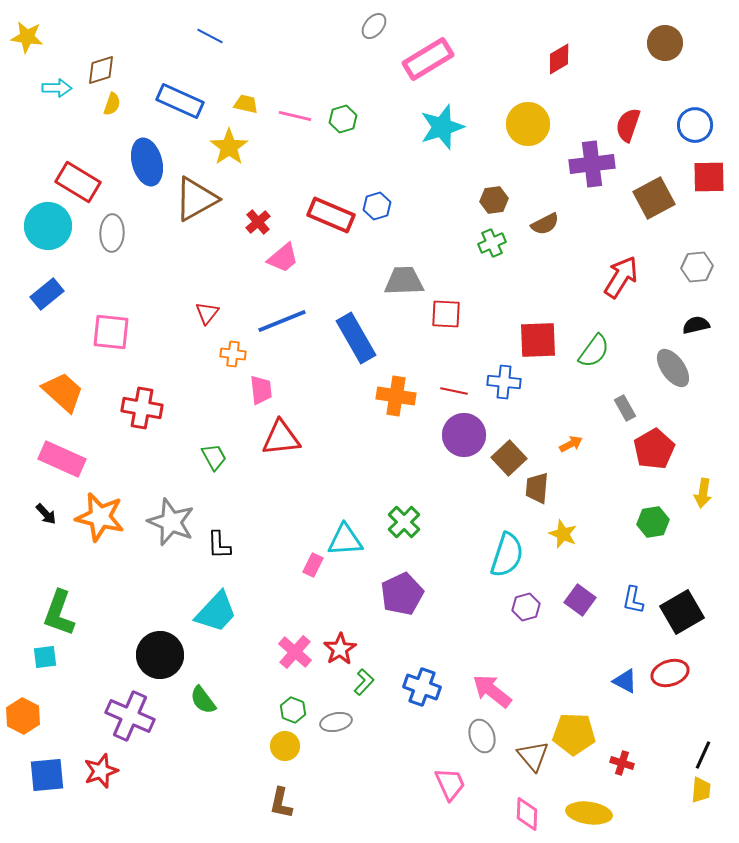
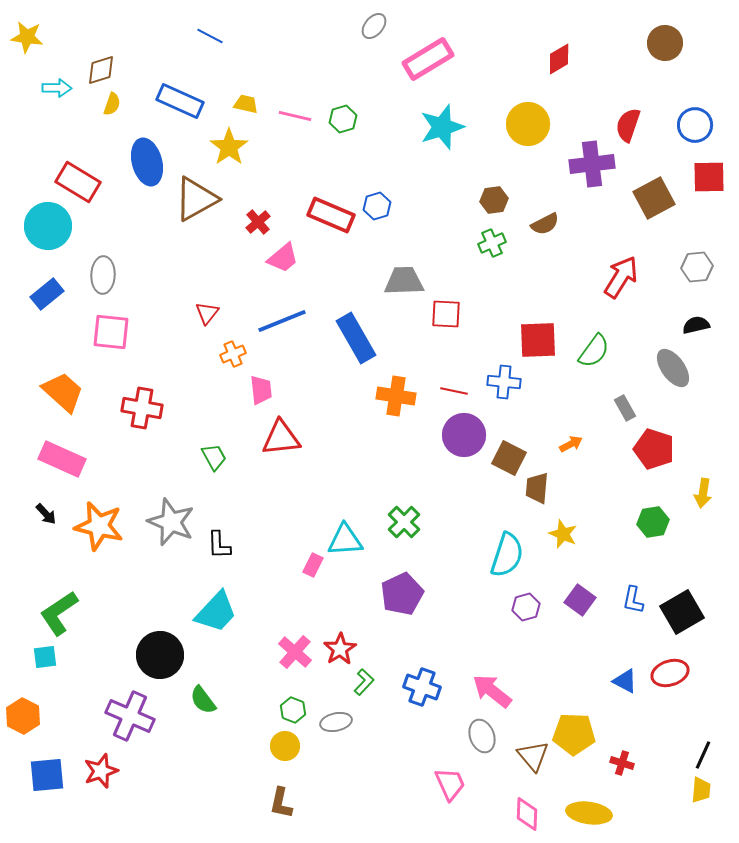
gray ellipse at (112, 233): moved 9 px left, 42 px down
orange cross at (233, 354): rotated 30 degrees counterclockwise
red pentagon at (654, 449): rotated 24 degrees counterclockwise
brown square at (509, 458): rotated 20 degrees counterclockwise
orange star at (100, 517): moved 1 px left, 9 px down
green L-shape at (59, 613): rotated 36 degrees clockwise
